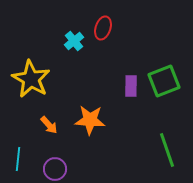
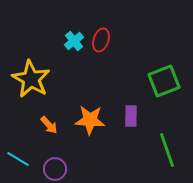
red ellipse: moved 2 px left, 12 px down
purple rectangle: moved 30 px down
cyan line: rotated 65 degrees counterclockwise
